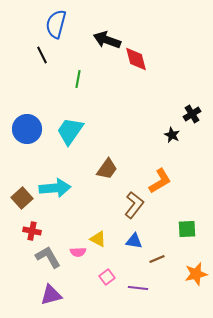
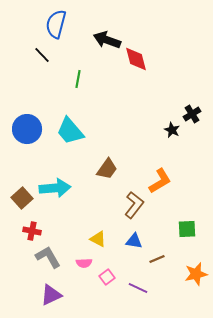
black line: rotated 18 degrees counterclockwise
cyan trapezoid: rotated 76 degrees counterclockwise
black star: moved 5 px up
pink semicircle: moved 6 px right, 11 px down
purple line: rotated 18 degrees clockwise
purple triangle: rotated 10 degrees counterclockwise
